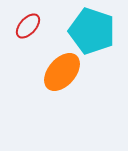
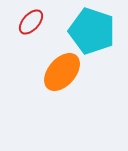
red ellipse: moved 3 px right, 4 px up
